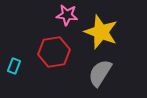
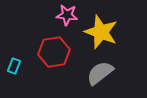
gray semicircle: rotated 20 degrees clockwise
